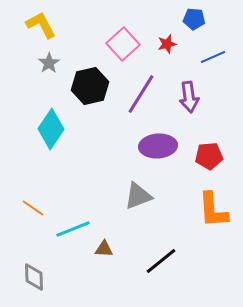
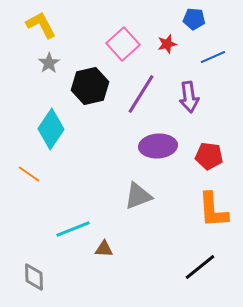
red pentagon: rotated 12 degrees clockwise
orange line: moved 4 px left, 34 px up
black line: moved 39 px right, 6 px down
